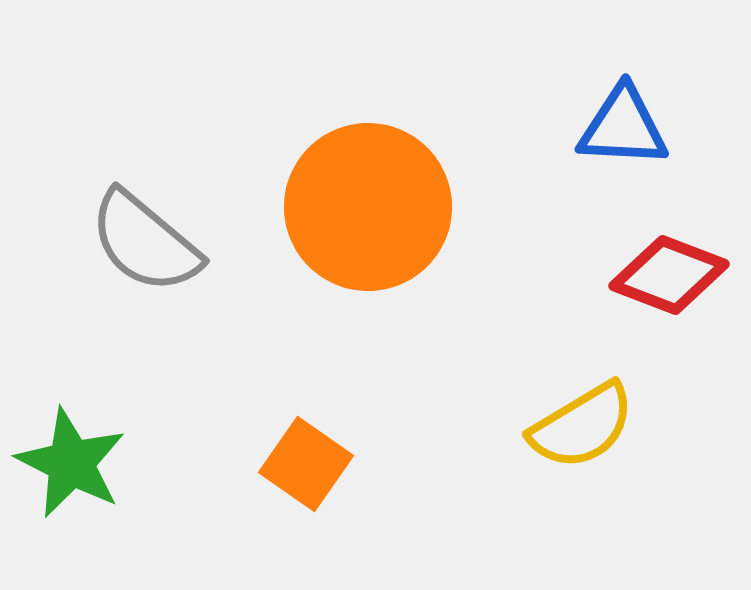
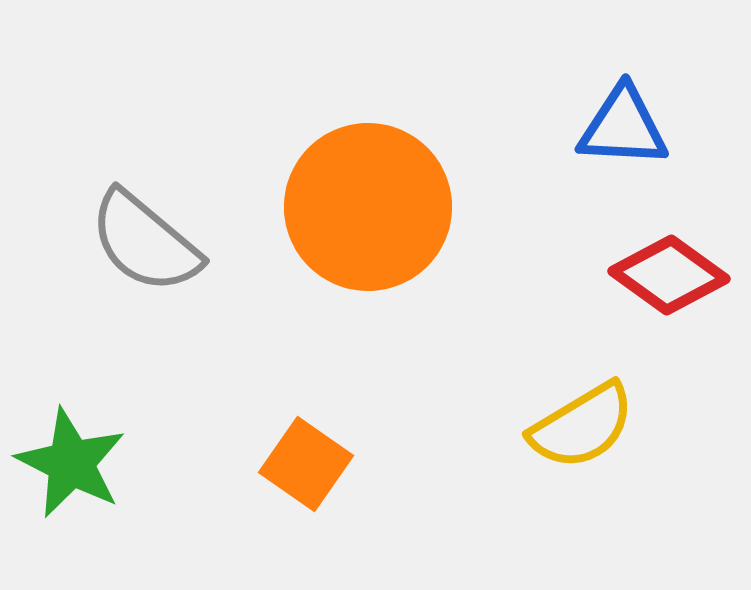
red diamond: rotated 15 degrees clockwise
